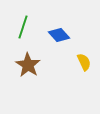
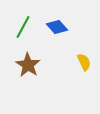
green line: rotated 10 degrees clockwise
blue diamond: moved 2 px left, 8 px up
